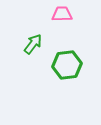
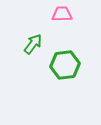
green hexagon: moved 2 px left
